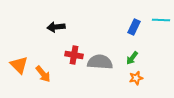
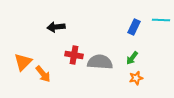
orange triangle: moved 4 px right, 3 px up; rotated 30 degrees clockwise
